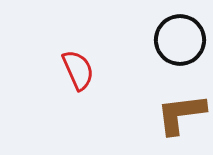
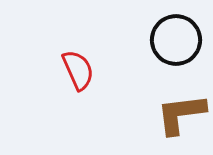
black circle: moved 4 px left
